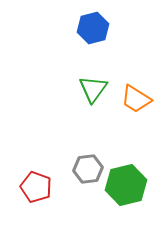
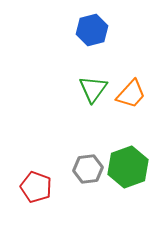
blue hexagon: moved 1 px left, 2 px down
orange trapezoid: moved 5 px left, 5 px up; rotated 80 degrees counterclockwise
green hexagon: moved 2 px right, 18 px up; rotated 6 degrees counterclockwise
